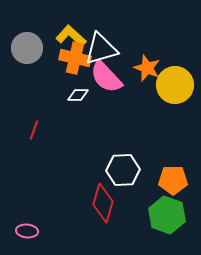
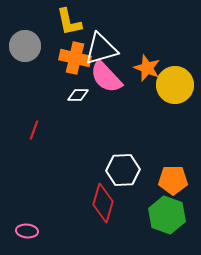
yellow L-shape: moved 2 px left, 14 px up; rotated 144 degrees counterclockwise
gray circle: moved 2 px left, 2 px up
